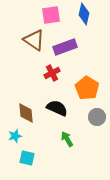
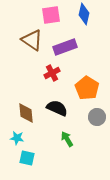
brown triangle: moved 2 px left
cyan star: moved 2 px right, 2 px down; rotated 24 degrees clockwise
